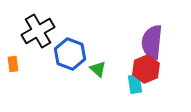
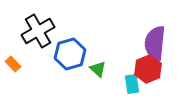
purple semicircle: moved 3 px right, 1 px down
blue hexagon: rotated 24 degrees clockwise
orange rectangle: rotated 35 degrees counterclockwise
red hexagon: moved 2 px right
cyan rectangle: moved 3 px left
